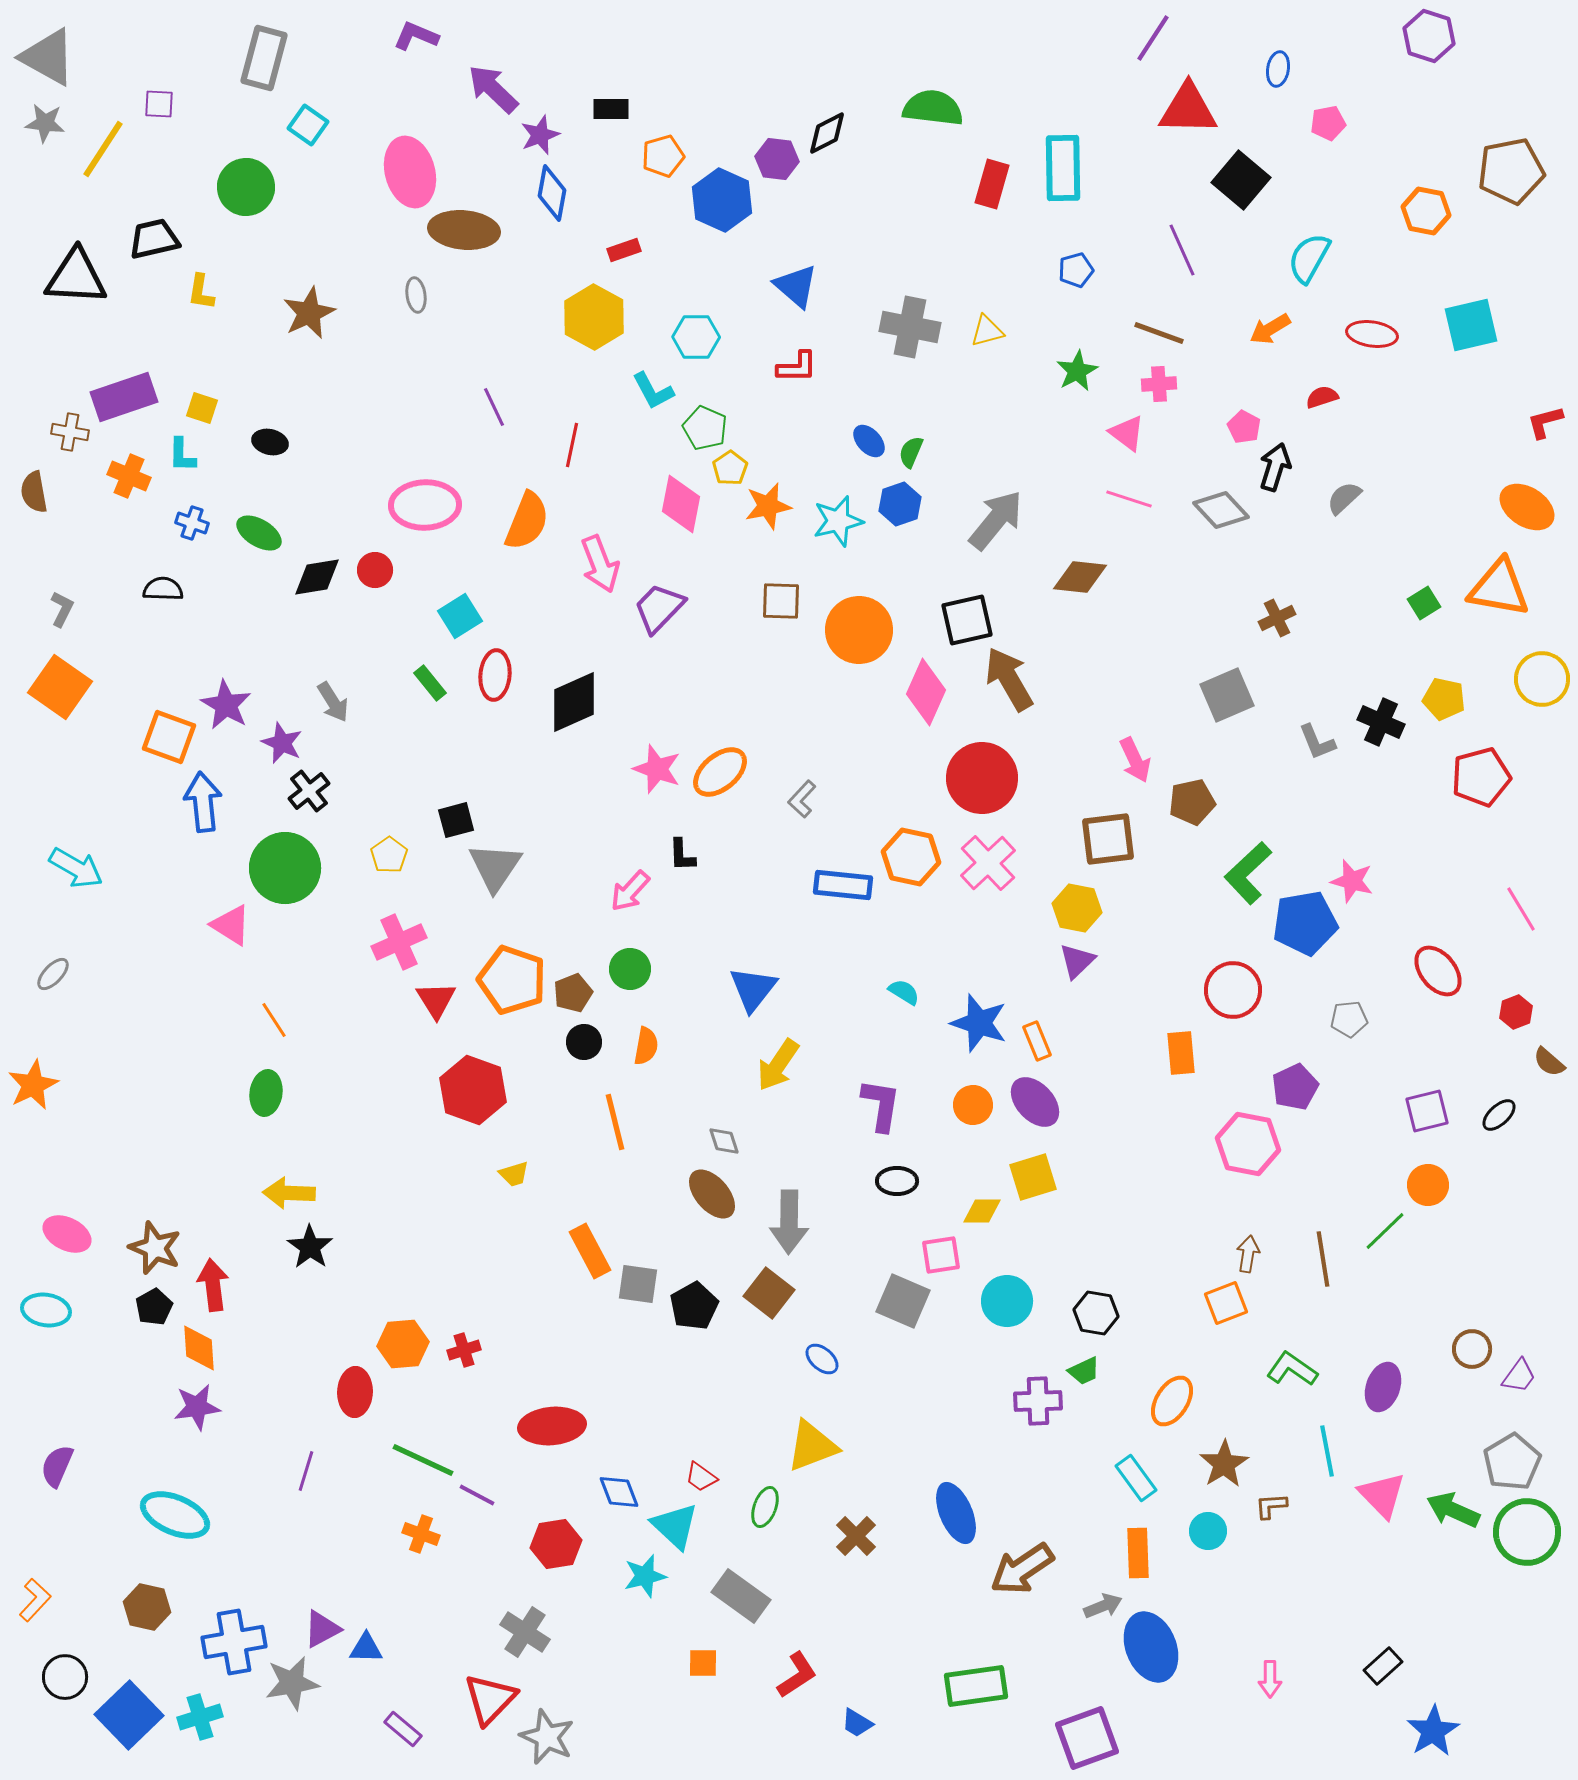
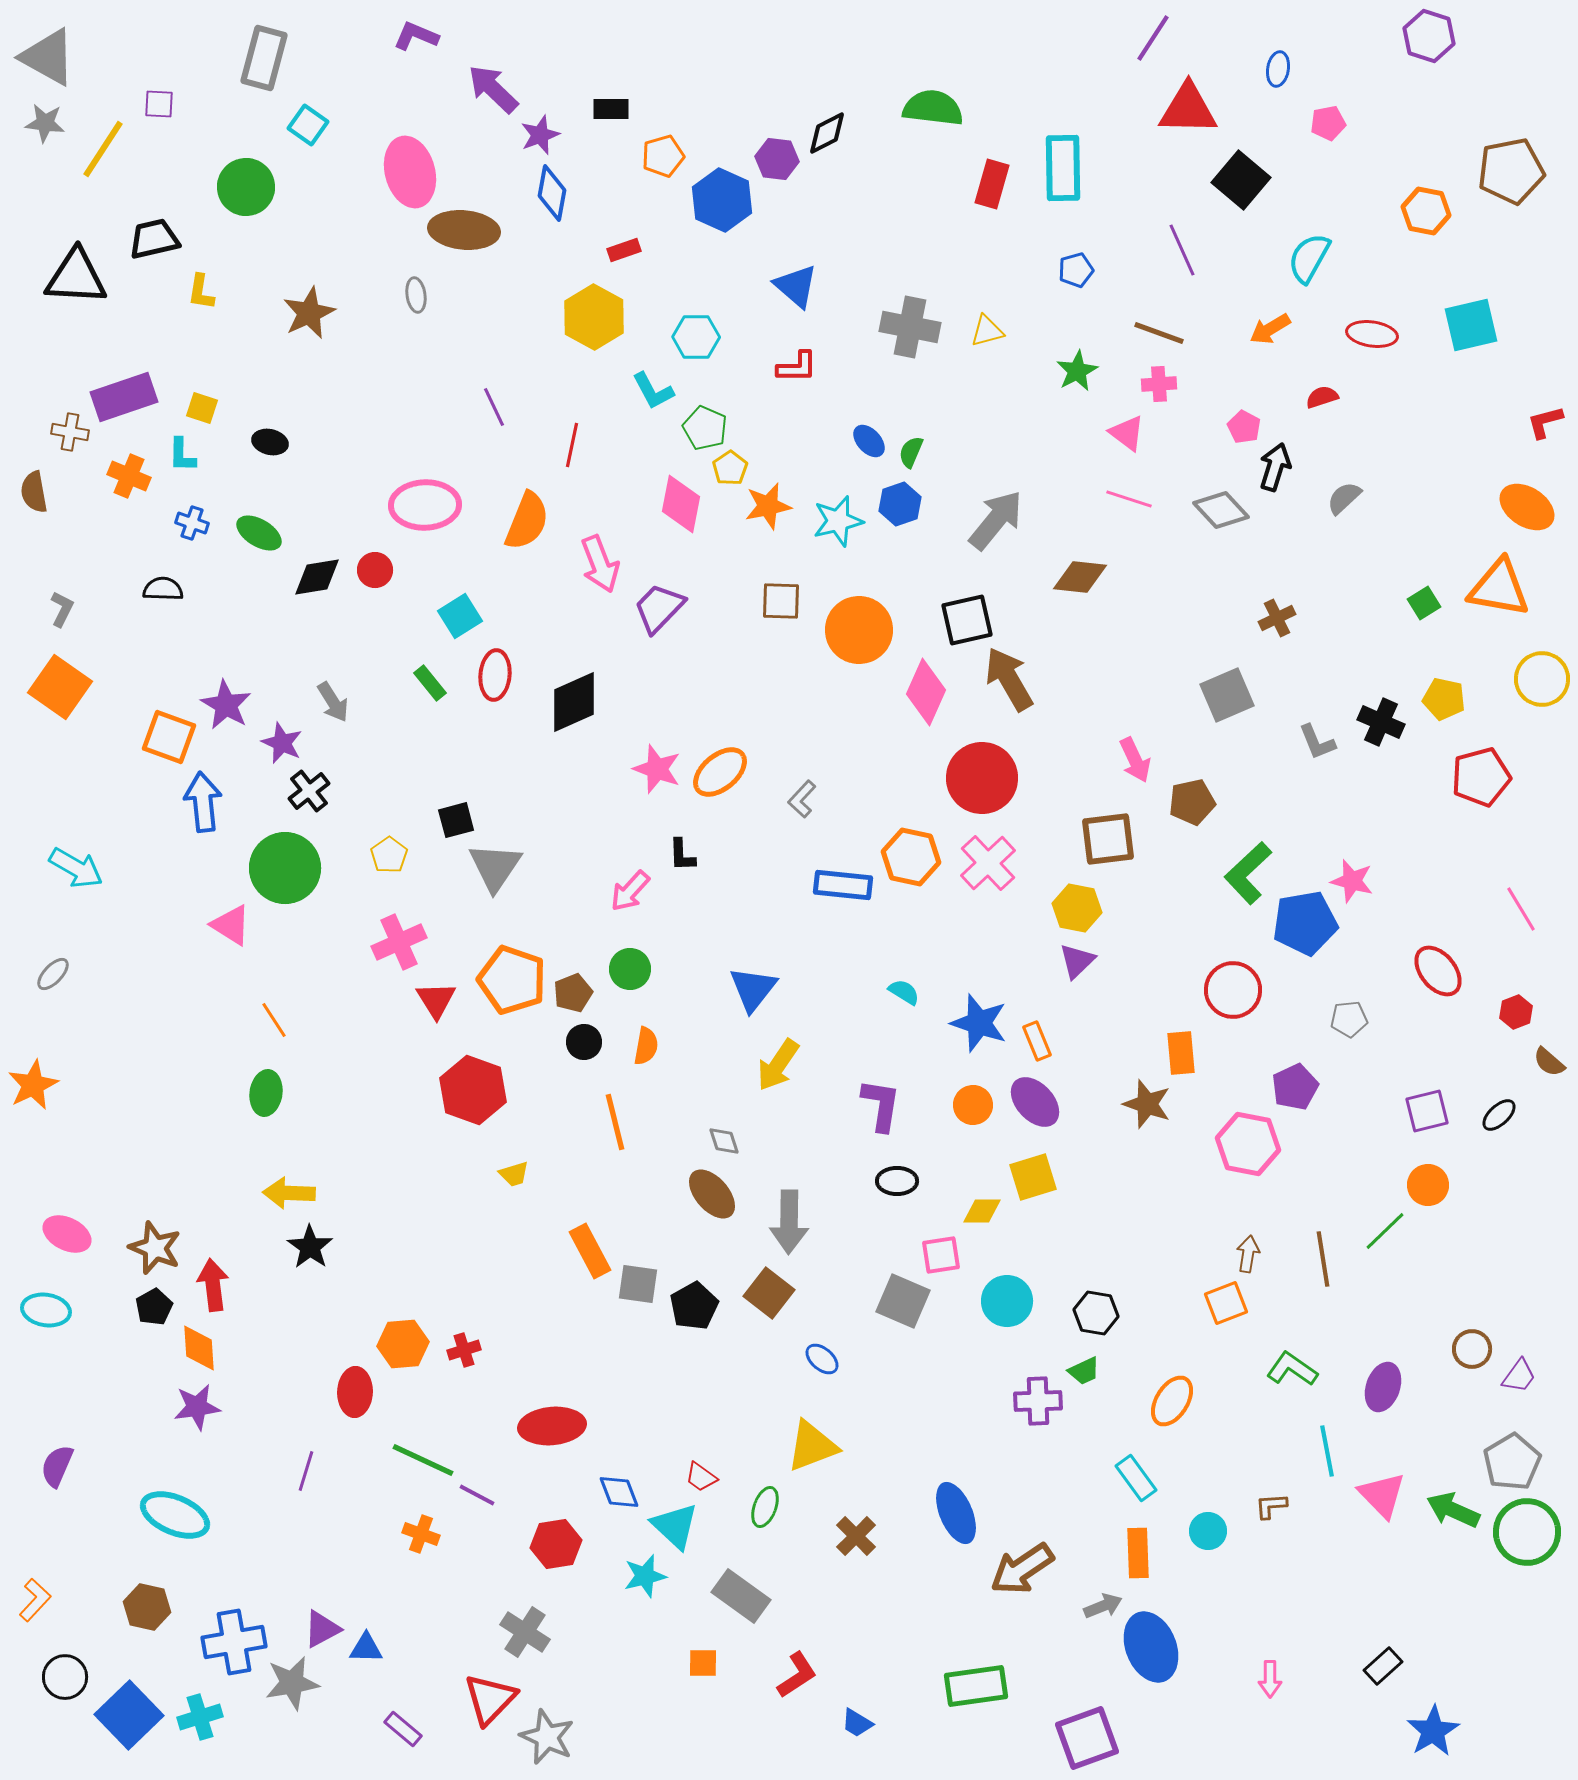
brown star at (1224, 1464): moved 77 px left, 360 px up; rotated 21 degrees counterclockwise
